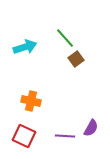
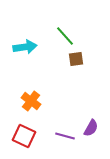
green line: moved 2 px up
cyan arrow: rotated 10 degrees clockwise
brown square: rotated 28 degrees clockwise
orange cross: rotated 24 degrees clockwise
purple line: rotated 12 degrees clockwise
